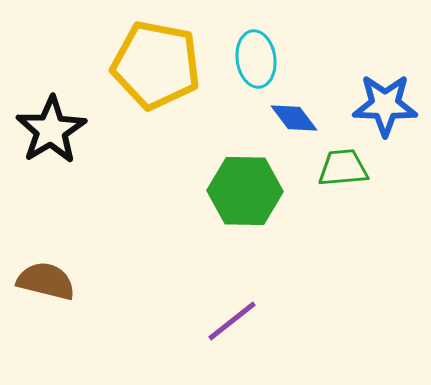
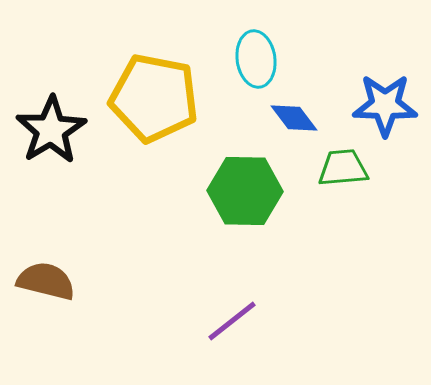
yellow pentagon: moved 2 px left, 33 px down
